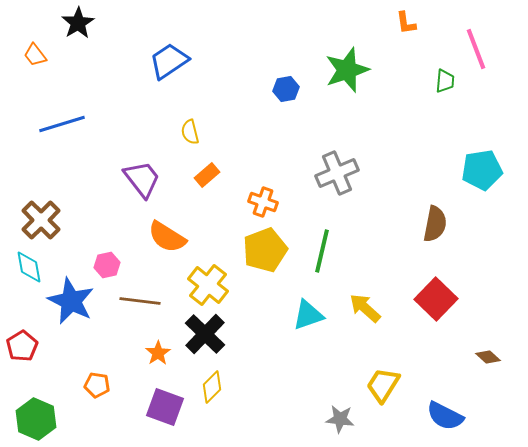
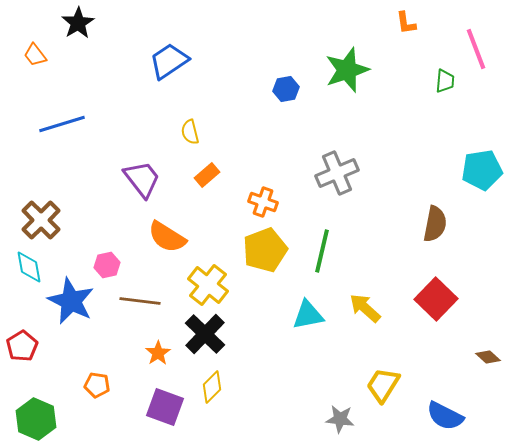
cyan triangle: rotated 8 degrees clockwise
